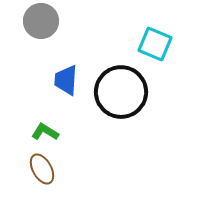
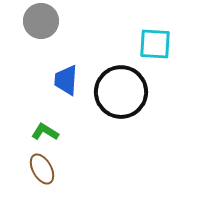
cyan square: rotated 20 degrees counterclockwise
